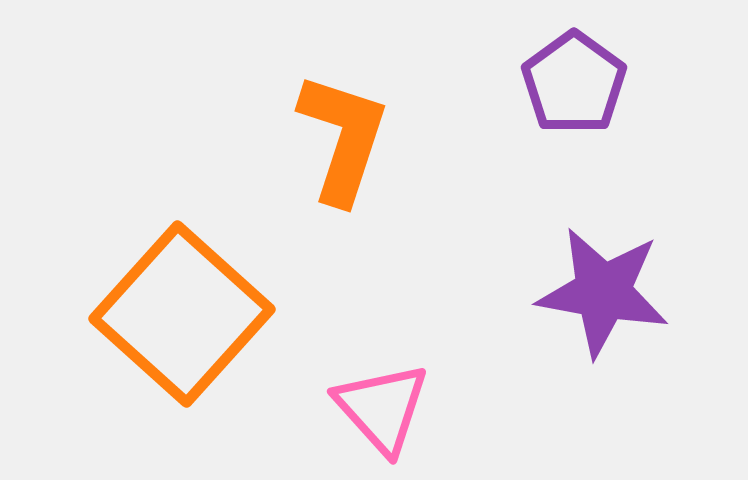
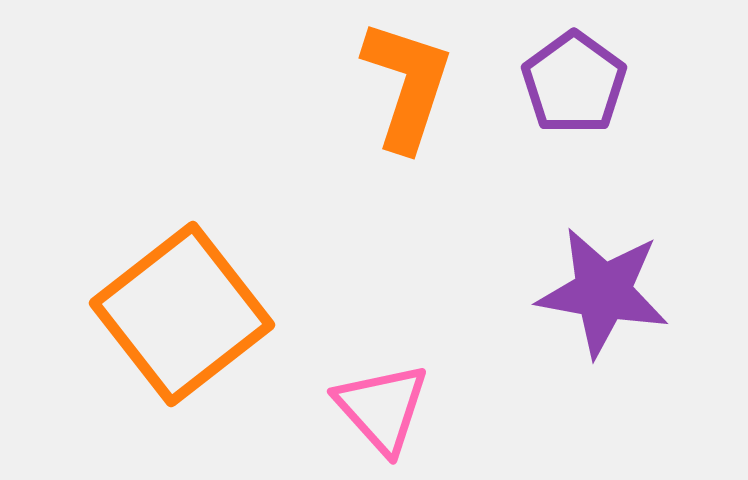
orange L-shape: moved 64 px right, 53 px up
orange square: rotated 10 degrees clockwise
